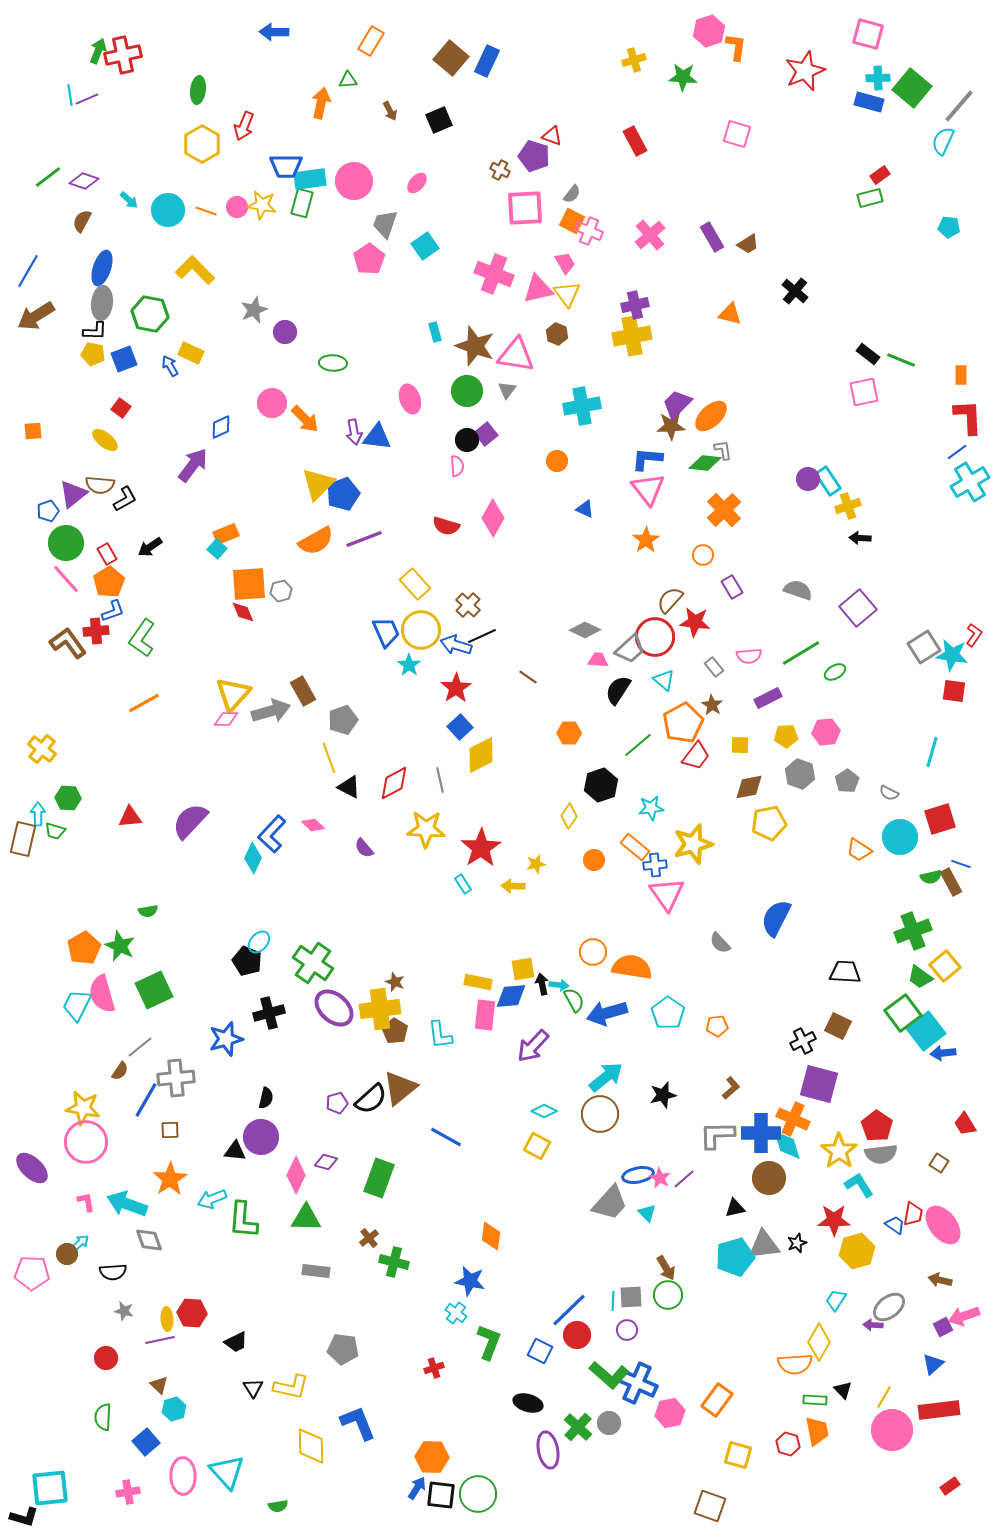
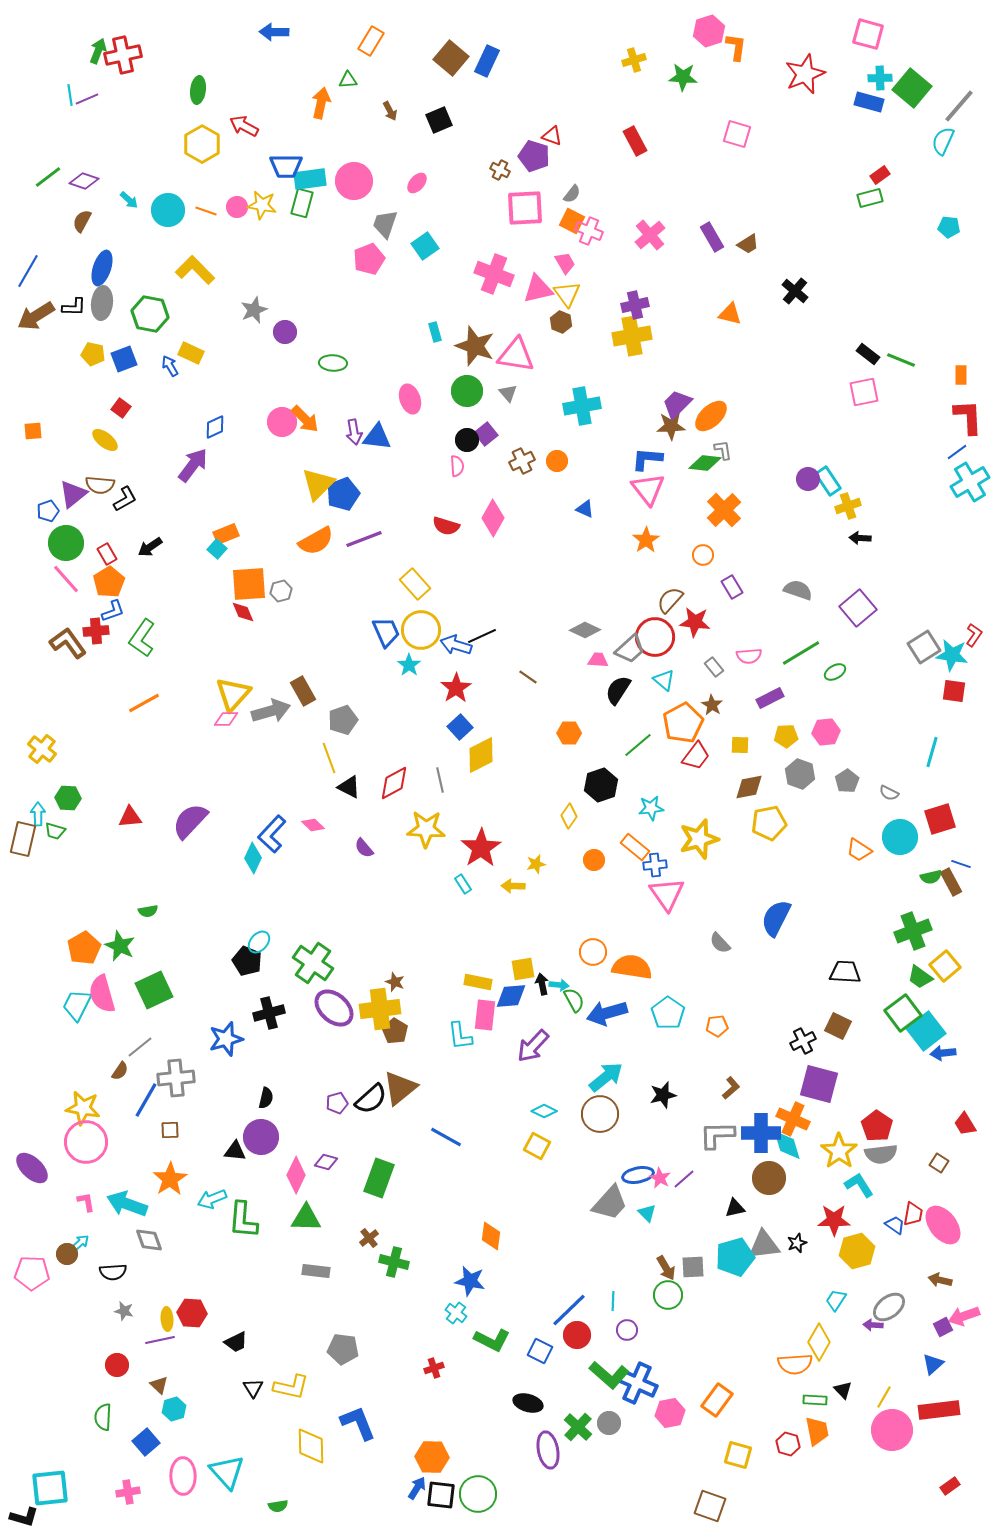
red star at (805, 71): moved 3 px down
cyan cross at (878, 78): moved 2 px right
red arrow at (244, 126): rotated 96 degrees clockwise
pink pentagon at (369, 259): rotated 12 degrees clockwise
black L-shape at (95, 331): moved 21 px left, 24 px up
brown hexagon at (557, 334): moved 4 px right, 12 px up
gray triangle at (507, 390): moved 1 px right, 3 px down; rotated 18 degrees counterclockwise
pink circle at (272, 403): moved 10 px right, 19 px down
blue diamond at (221, 427): moved 6 px left
brown cross at (468, 605): moved 54 px right, 144 px up; rotated 20 degrees clockwise
purple rectangle at (768, 698): moved 2 px right
yellow star at (693, 844): moved 6 px right, 5 px up
cyan L-shape at (440, 1035): moved 20 px right, 1 px down
gray square at (631, 1297): moved 62 px right, 30 px up
green L-shape at (489, 1342): moved 3 px right, 2 px up; rotated 96 degrees clockwise
red circle at (106, 1358): moved 11 px right, 7 px down
